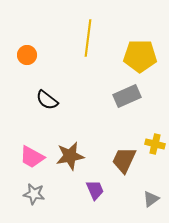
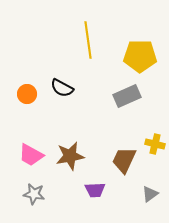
yellow line: moved 2 px down; rotated 15 degrees counterclockwise
orange circle: moved 39 px down
black semicircle: moved 15 px right, 12 px up; rotated 10 degrees counterclockwise
pink trapezoid: moved 1 px left, 2 px up
purple trapezoid: rotated 110 degrees clockwise
gray triangle: moved 1 px left, 5 px up
